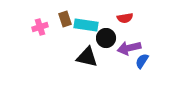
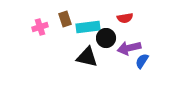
cyan rectangle: moved 2 px right, 2 px down; rotated 15 degrees counterclockwise
